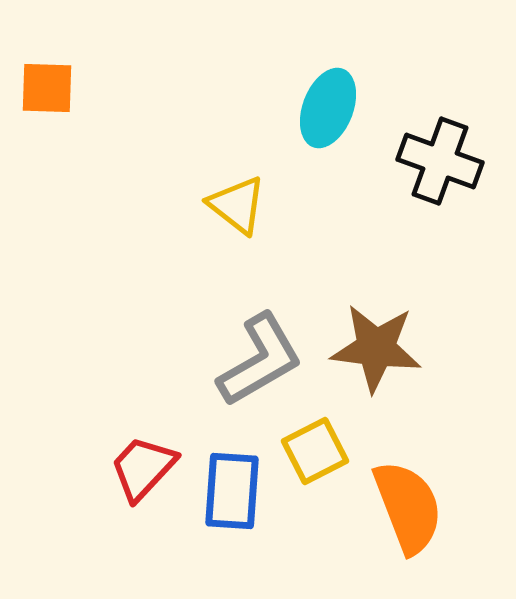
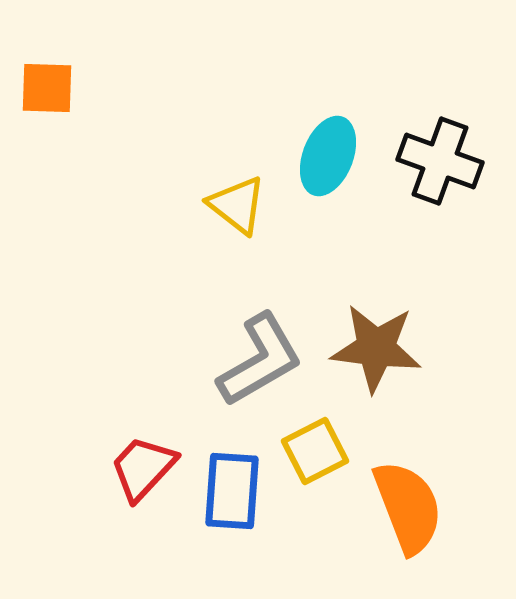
cyan ellipse: moved 48 px down
